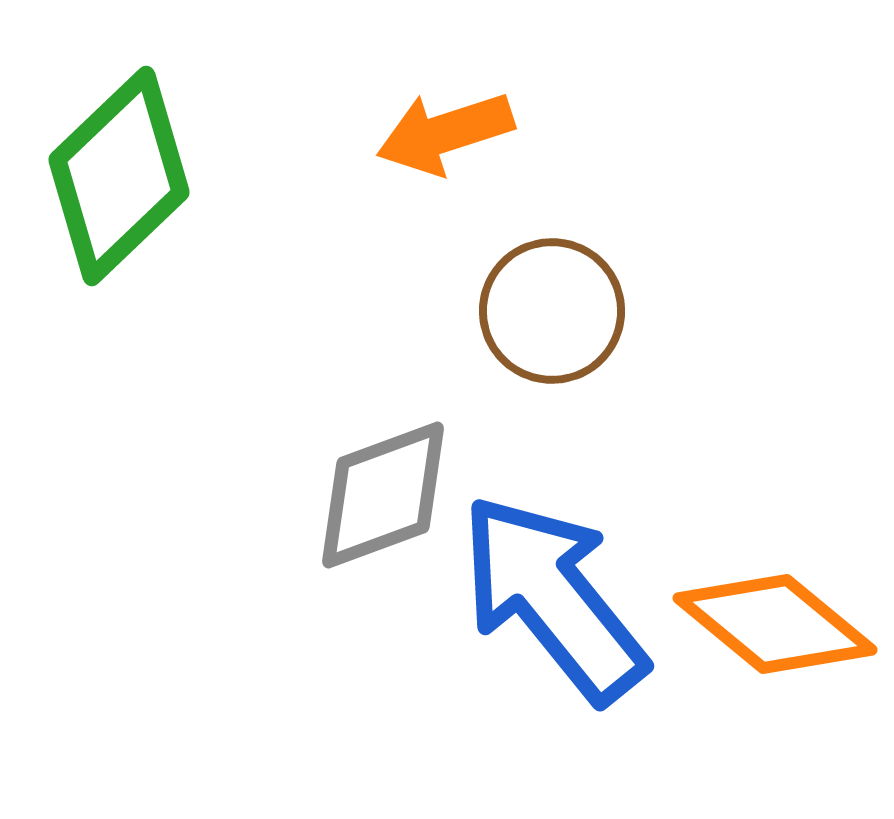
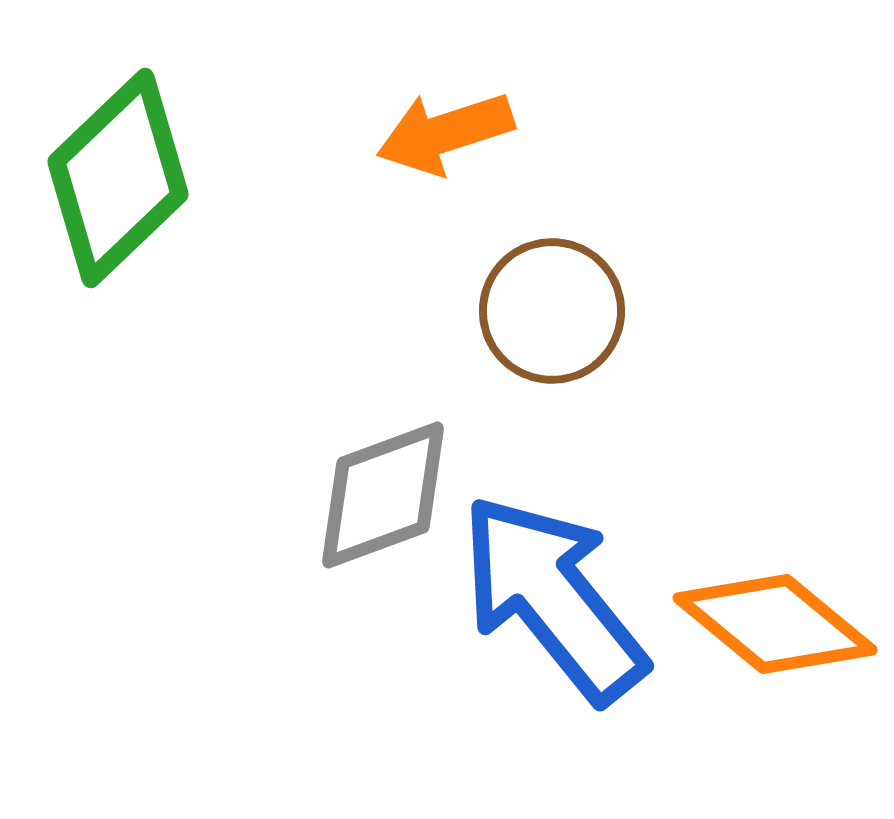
green diamond: moved 1 px left, 2 px down
